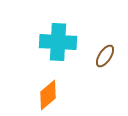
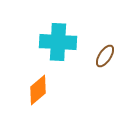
orange diamond: moved 10 px left, 5 px up
